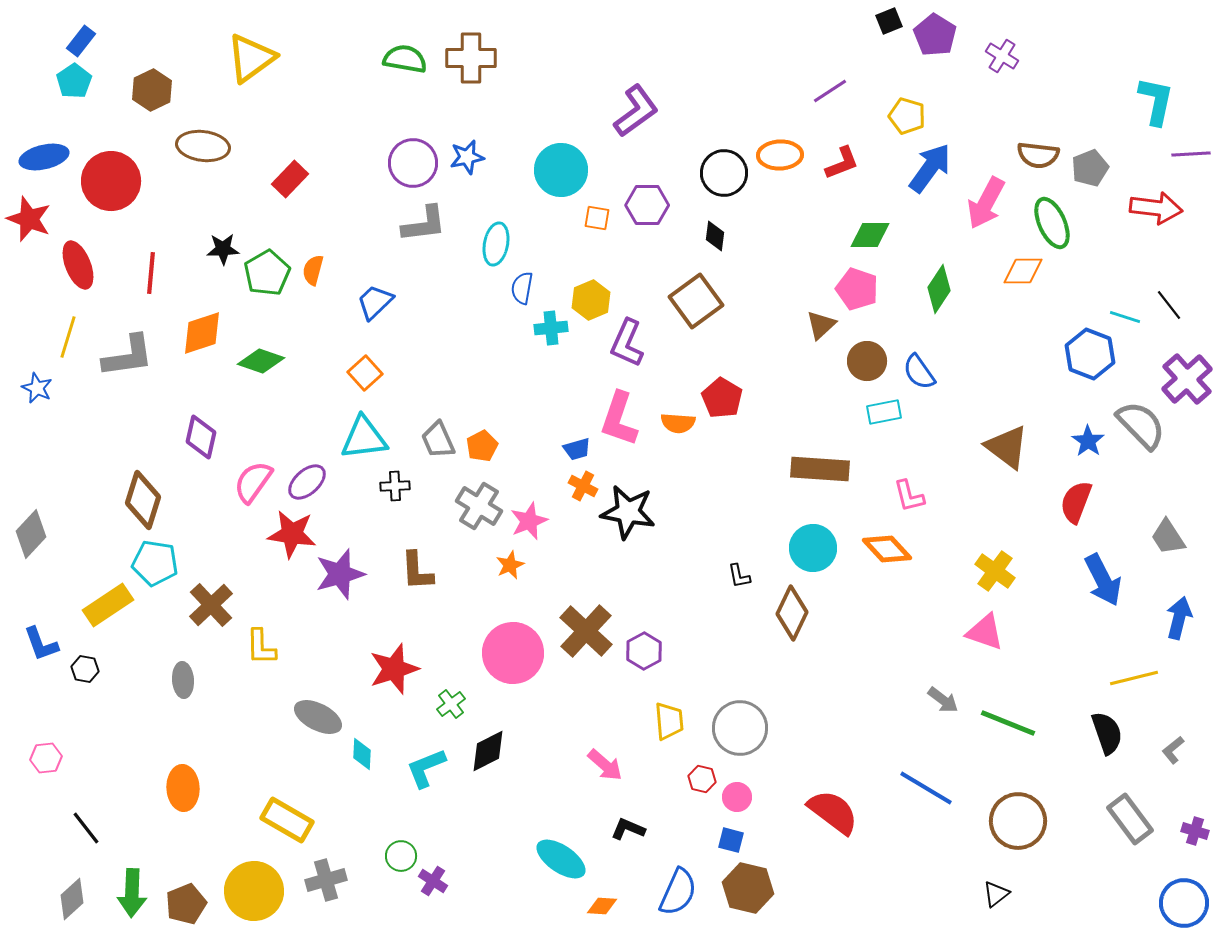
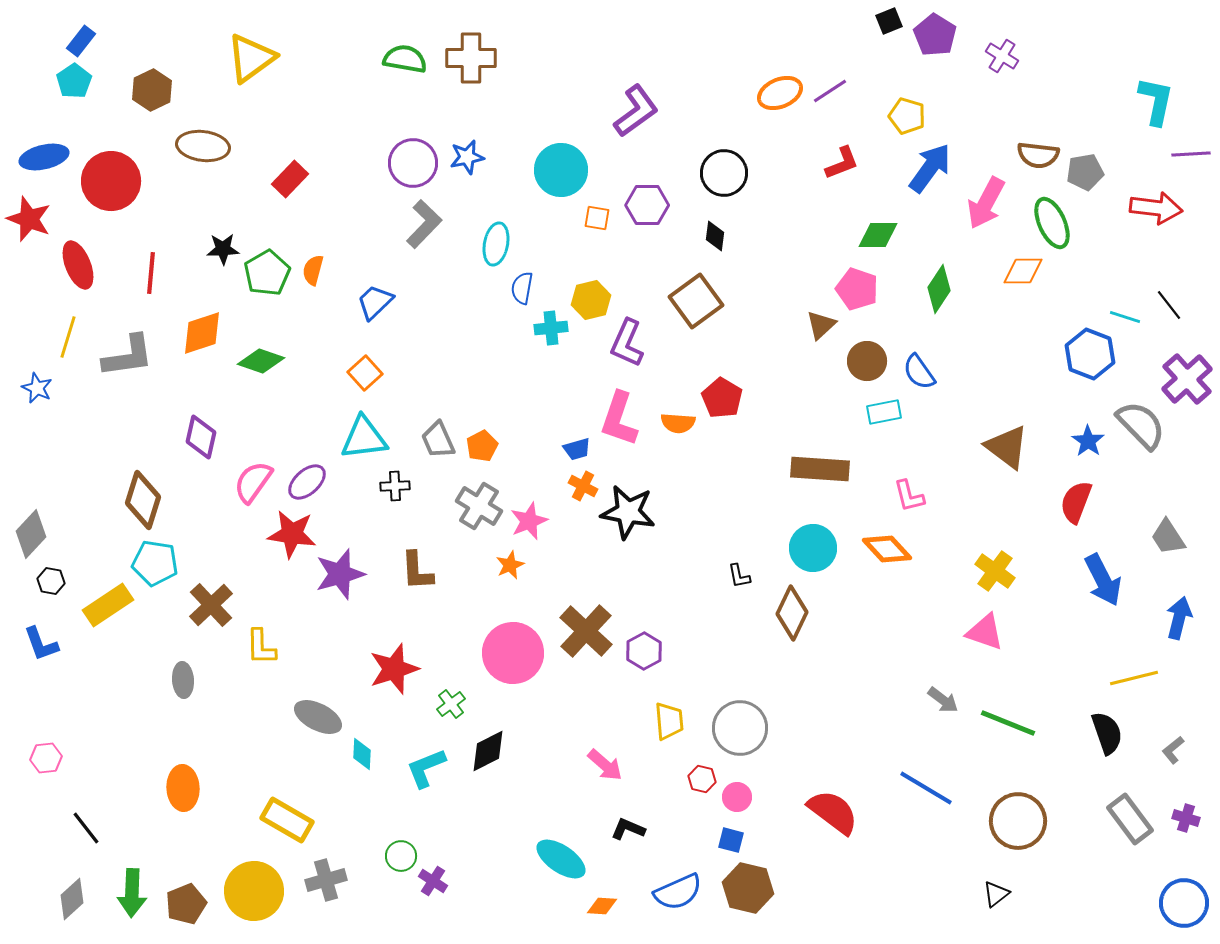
orange ellipse at (780, 155): moved 62 px up; rotated 21 degrees counterclockwise
gray pentagon at (1090, 168): moved 5 px left, 4 px down; rotated 12 degrees clockwise
gray L-shape at (424, 224): rotated 39 degrees counterclockwise
green diamond at (870, 235): moved 8 px right
yellow hexagon at (591, 300): rotated 9 degrees clockwise
black hexagon at (85, 669): moved 34 px left, 88 px up
purple cross at (1195, 831): moved 9 px left, 13 px up
blue semicircle at (678, 892): rotated 42 degrees clockwise
